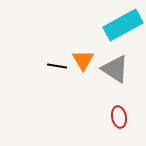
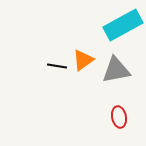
orange triangle: rotated 25 degrees clockwise
gray triangle: moved 1 px right, 1 px down; rotated 44 degrees counterclockwise
